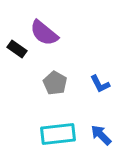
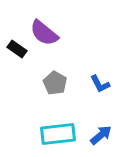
blue arrow: rotated 95 degrees clockwise
